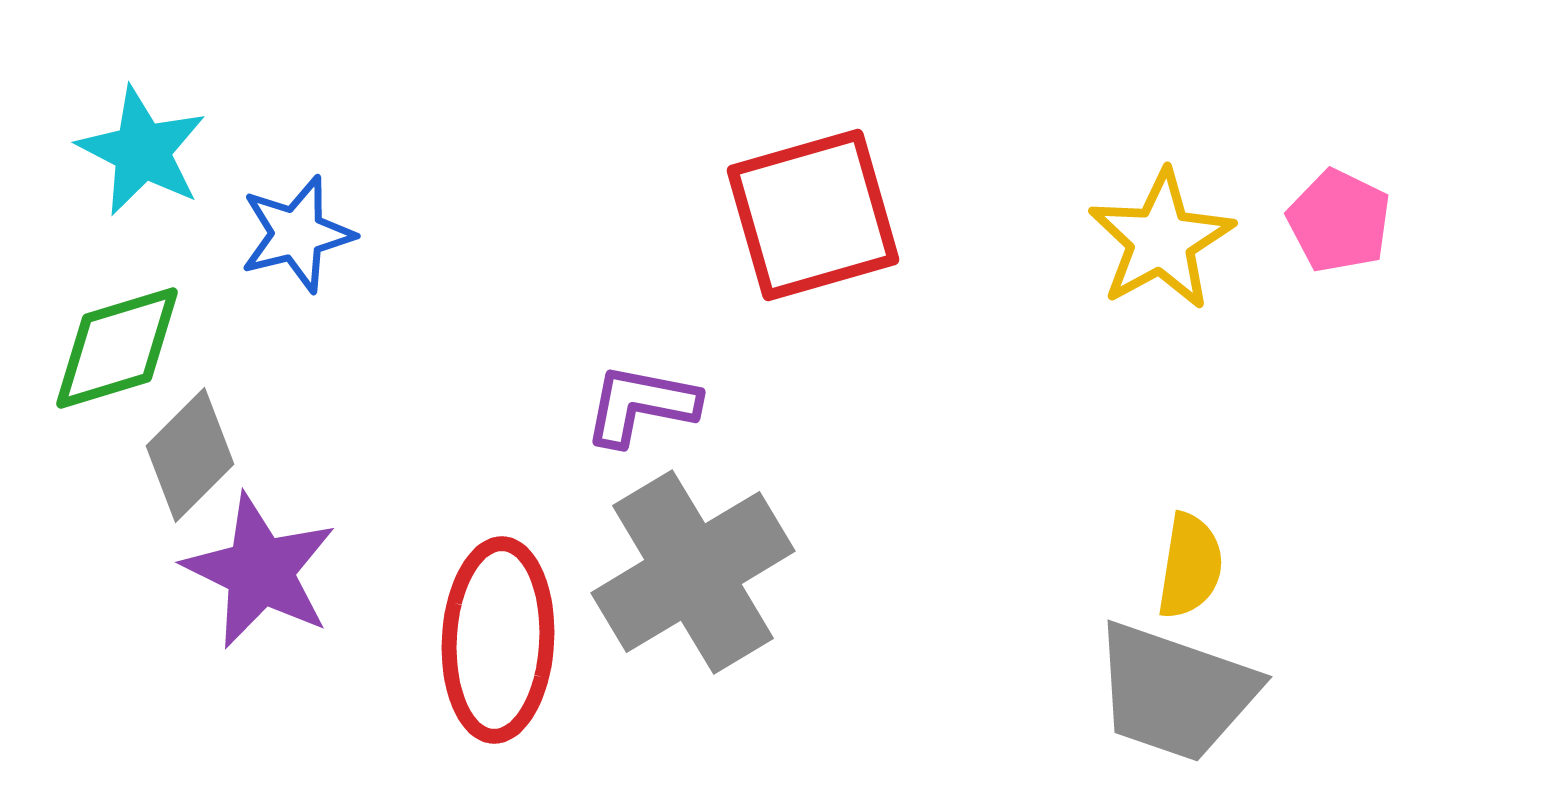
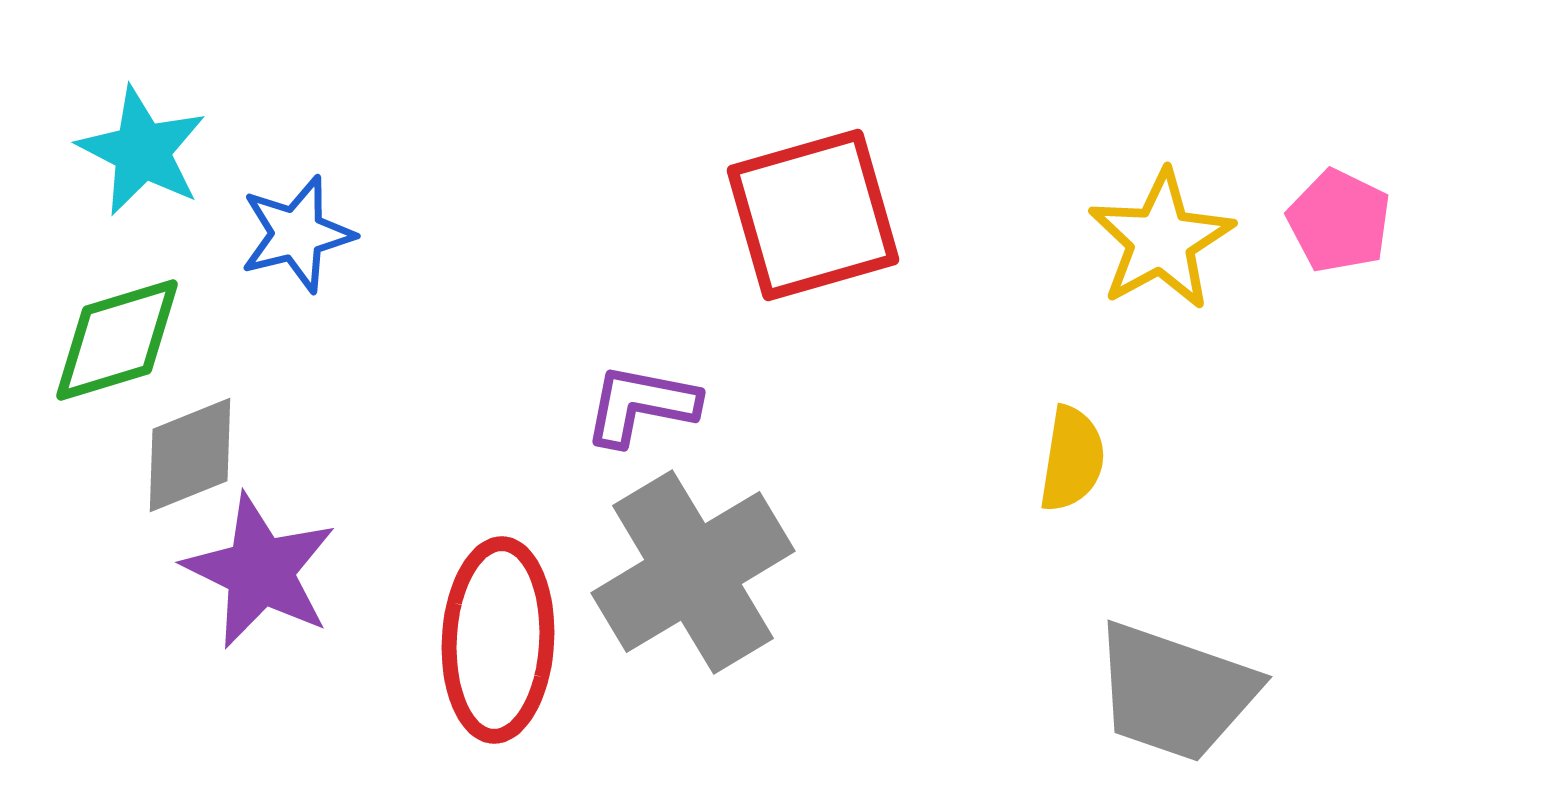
green diamond: moved 8 px up
gray diamond: rotated 23 degrees clockwise
yellow semicircle: moved 118 px left, 107 px up
